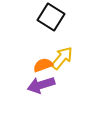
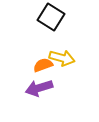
yellow arrow: rotated 65 degrees clockwise
purple arrow: moved 2 px left, 3 px down
